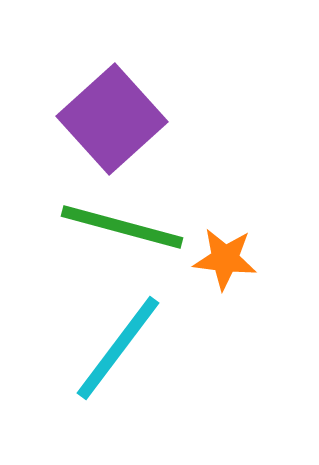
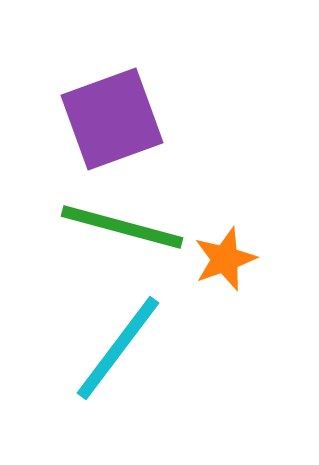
purple square: rotated 22 degrees clockwise
orange star: rotated 26 degrees counterclockwise
